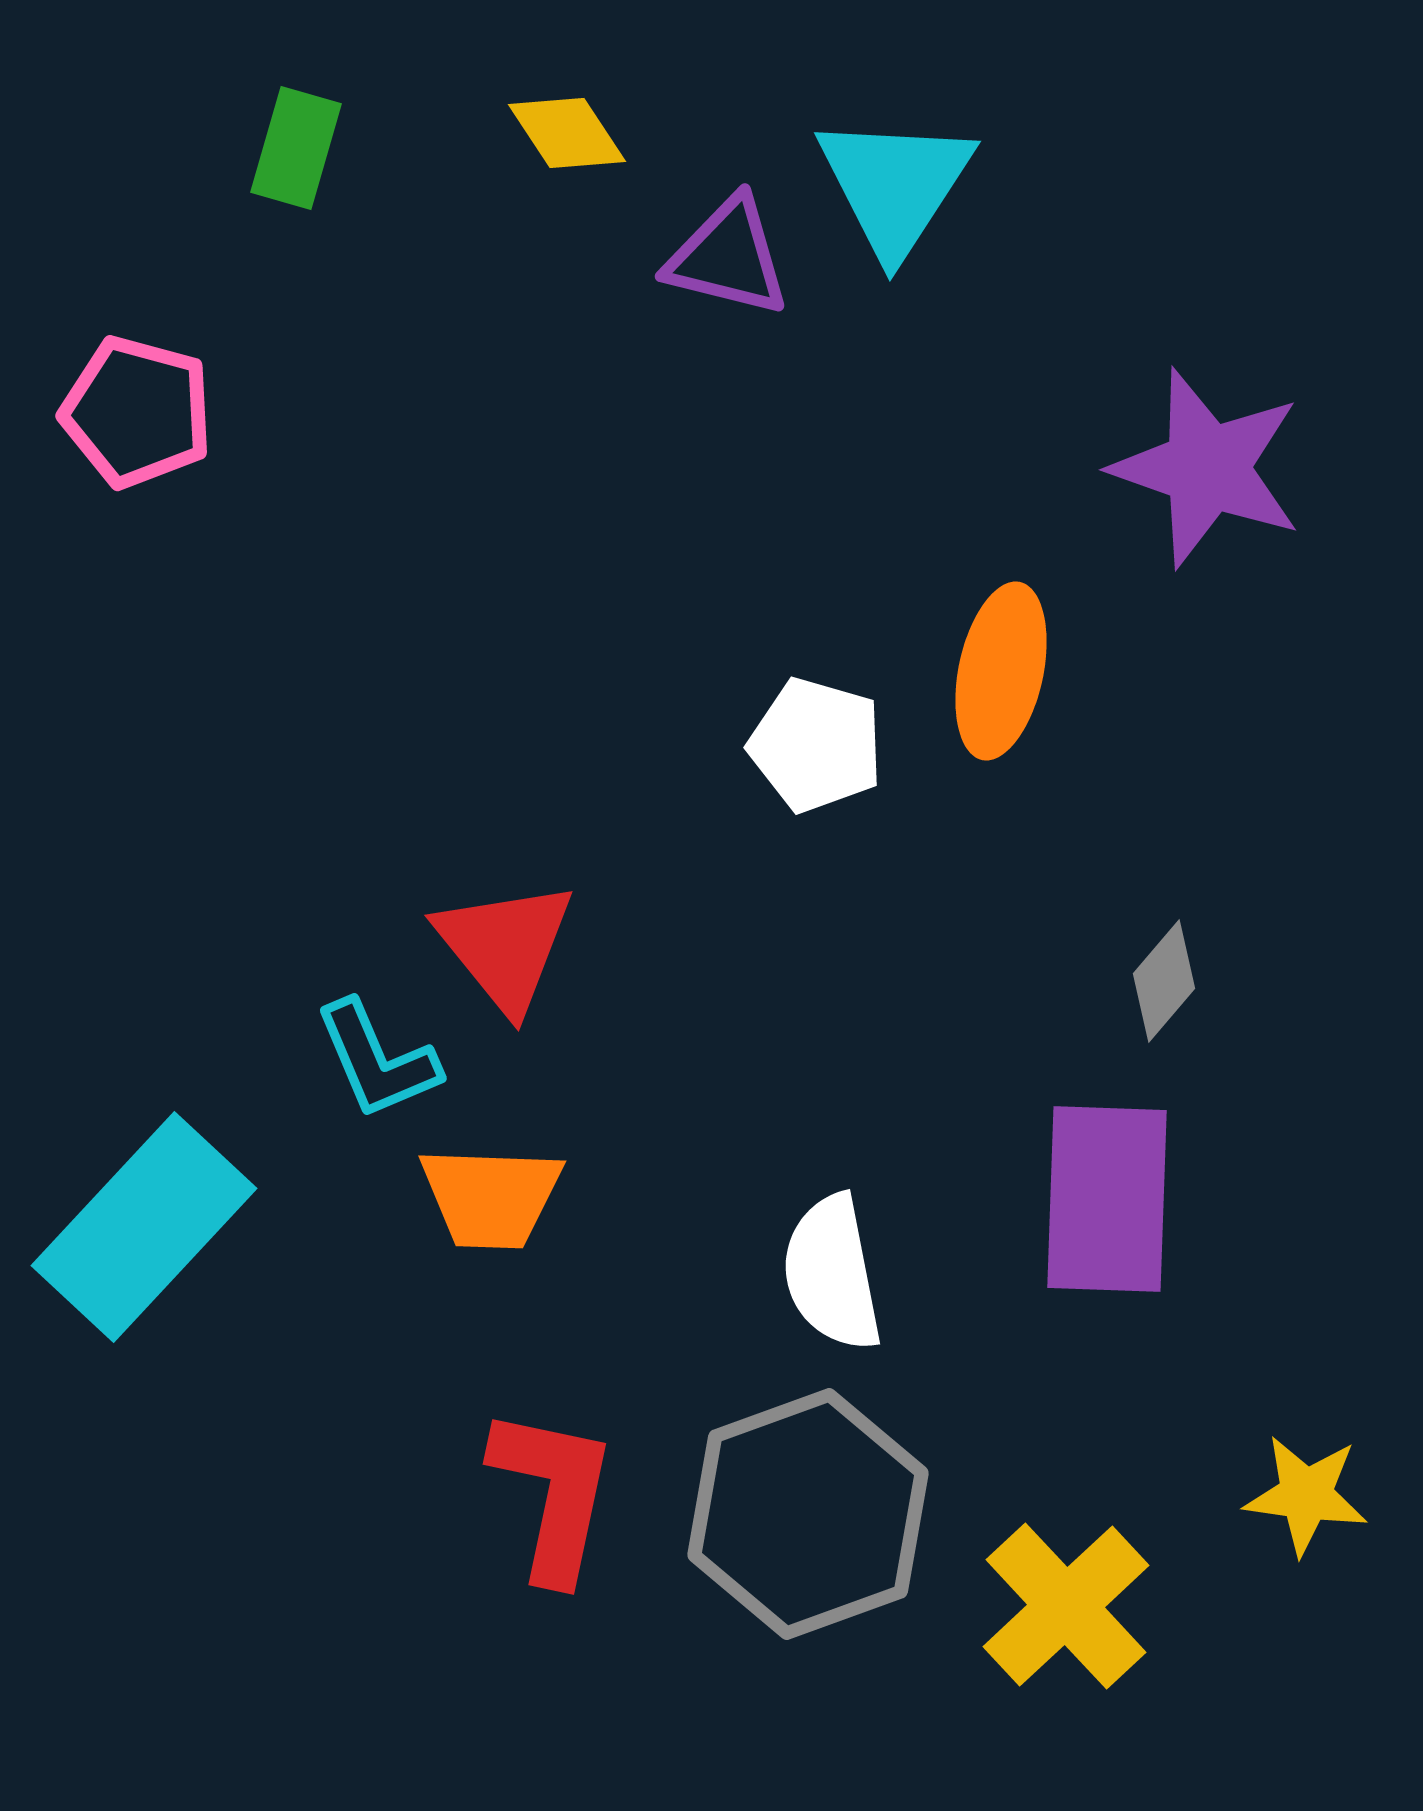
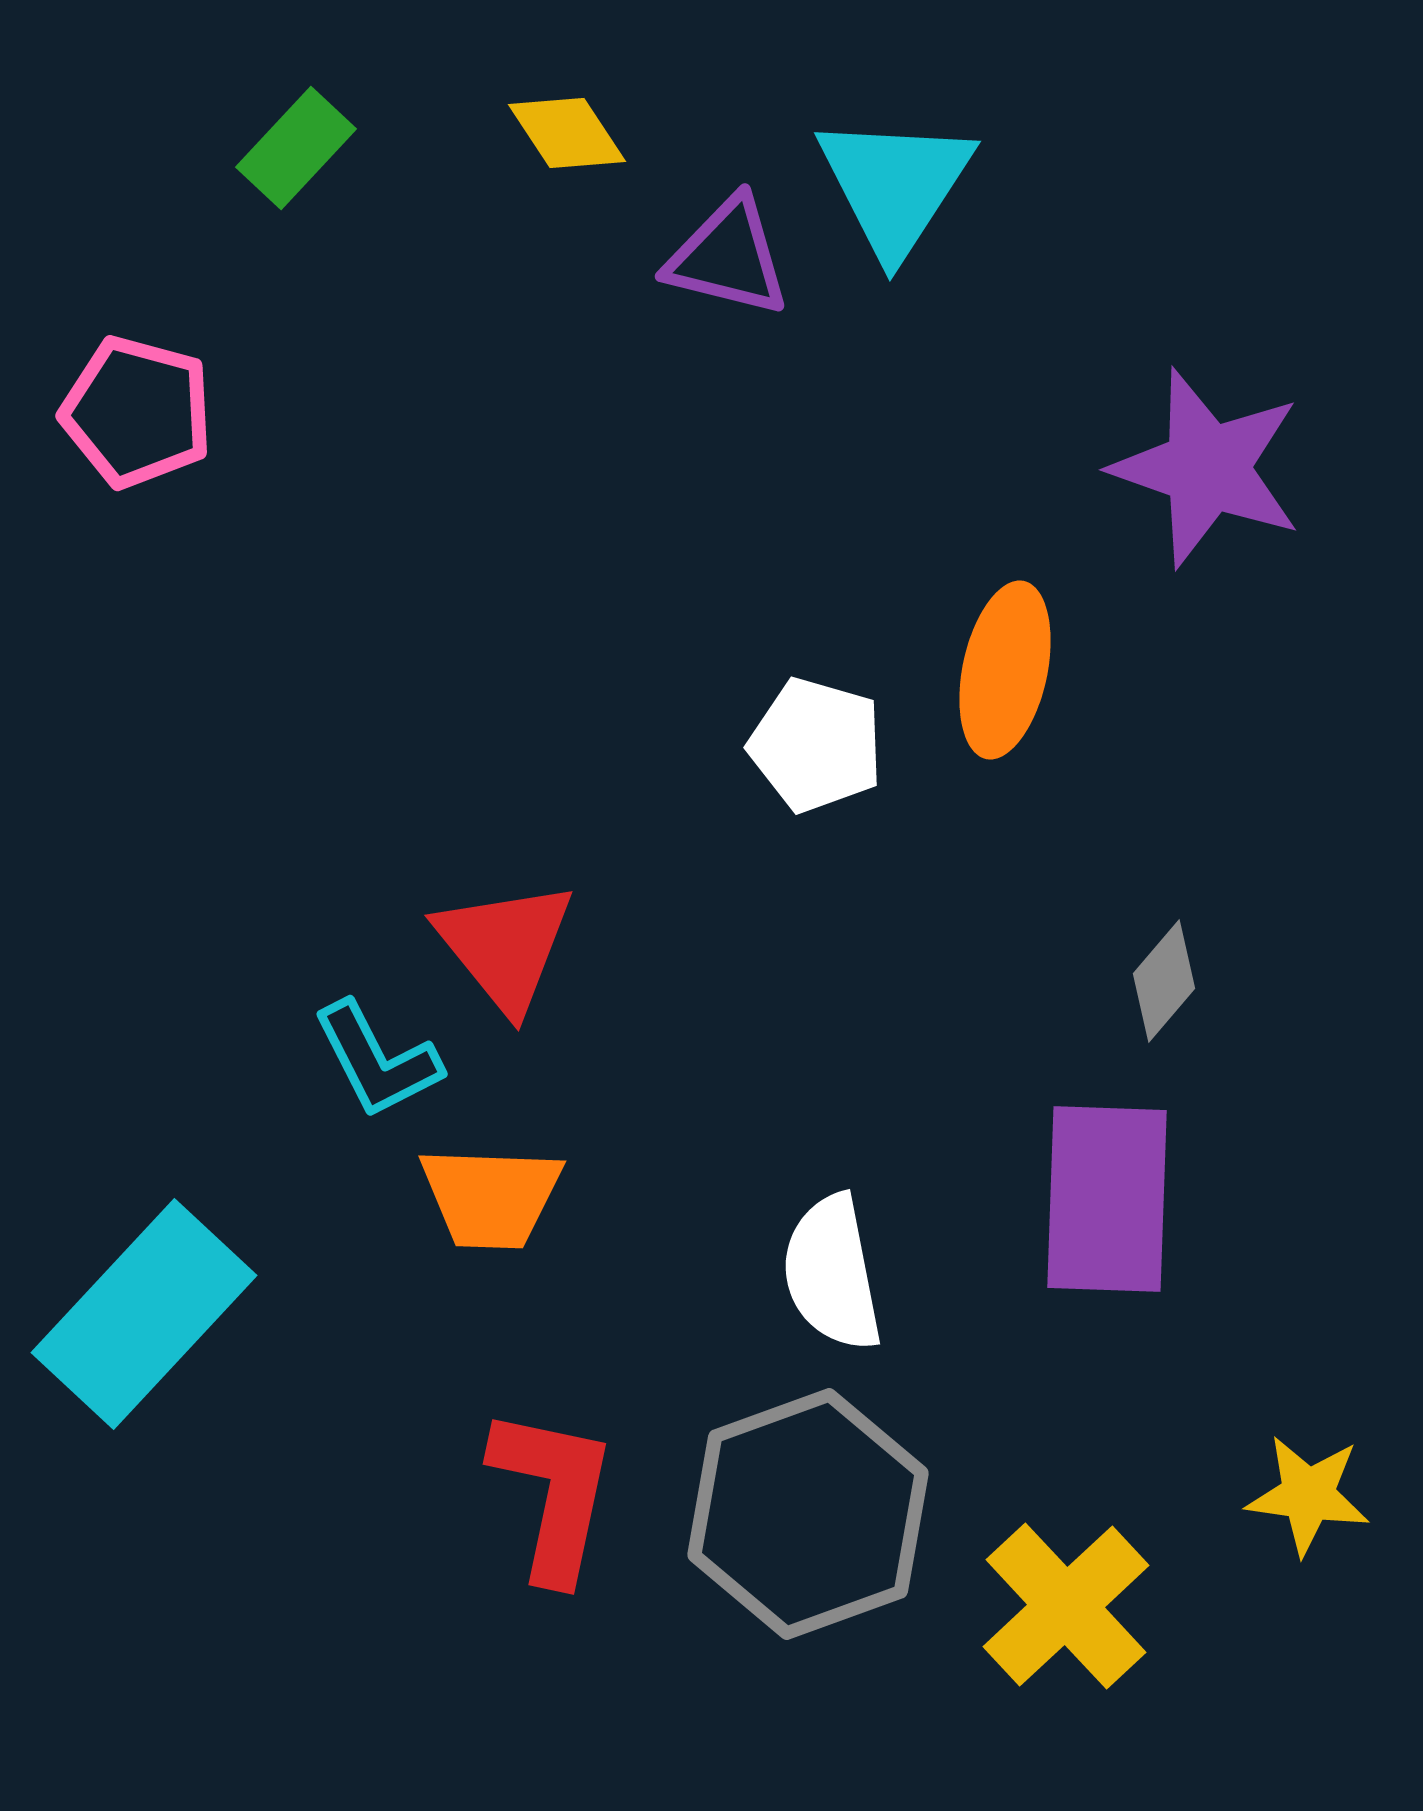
green rectangle: rotated 27 degrees clockwise
orange ellipse: moved 4 px right, 1 px up
cyan L-shape: rotated 4 degrees counterclockwise
cyan rectangle: moved 87 px down
yellow star: moved 2 px right
